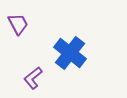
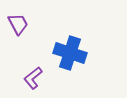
blue cross: rotated 20 degrees counterclockwise
